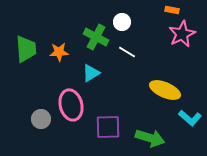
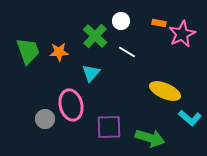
orange rectangle: moved 13 px left, 13 px down
white circle: moved 1 px left, 1 px up
green cross: moved 1 px left, 1 px up; rotated 15 degrees clockwise
green trapezoid: moved 2 px right, 2 px down; rotated 16 degrees counterclockwise
cyan triangle: rotated 18 degrees counterclockwise
yellow ellipse: moved 1 px down
gray circle: moved 4 px right
purple square: moved 1 px right
